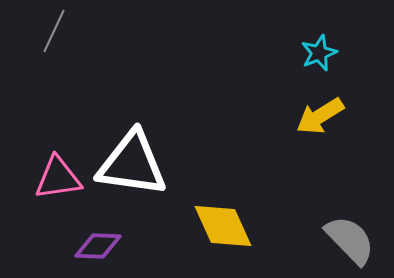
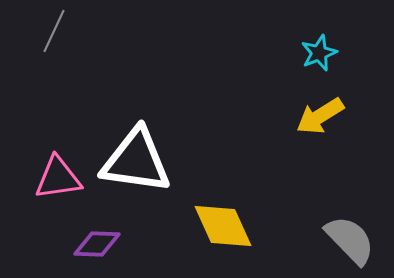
white triangle: moved 4 px right, 3 px up
purple diamond: moved 1 px left, 2 px up
